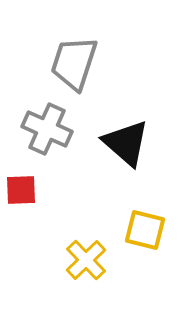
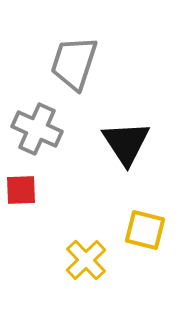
gray cross: moved 10 px left
black triangle: rotated 16 degrees clockwise
